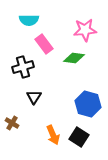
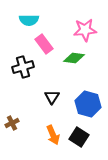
black triangle: moved 18 px right
brown cross: rotated 32 degrees clockwise
